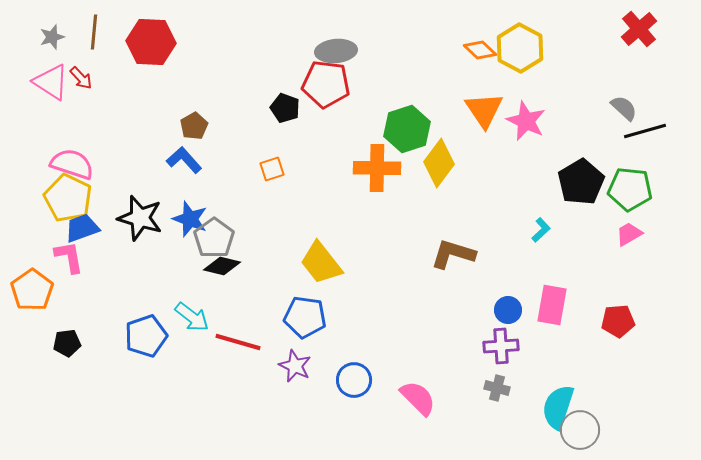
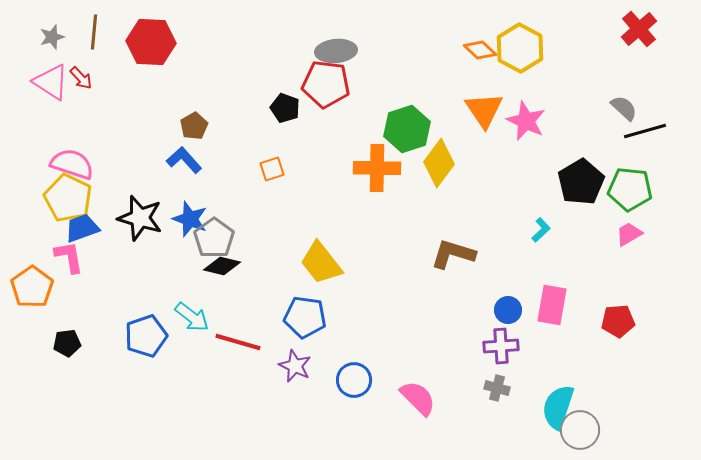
orange pentagon at (32, 290): moved 3 px up
